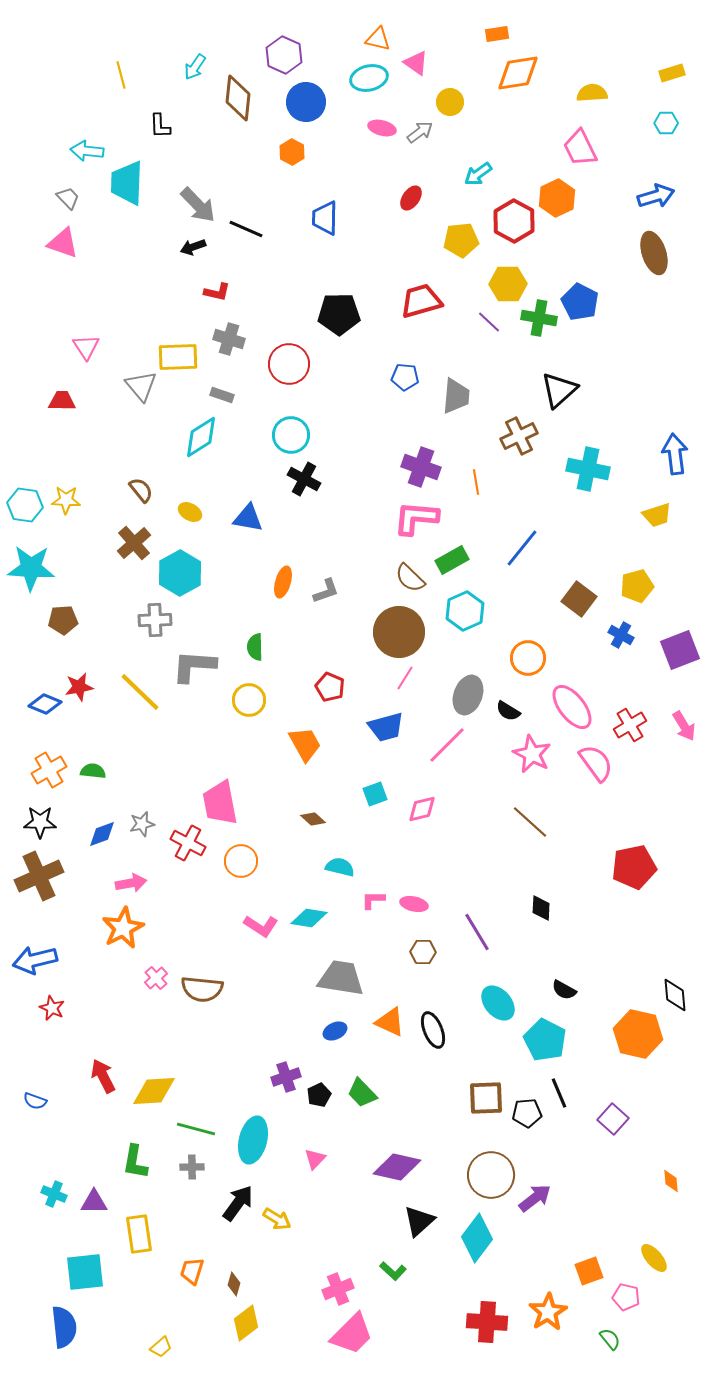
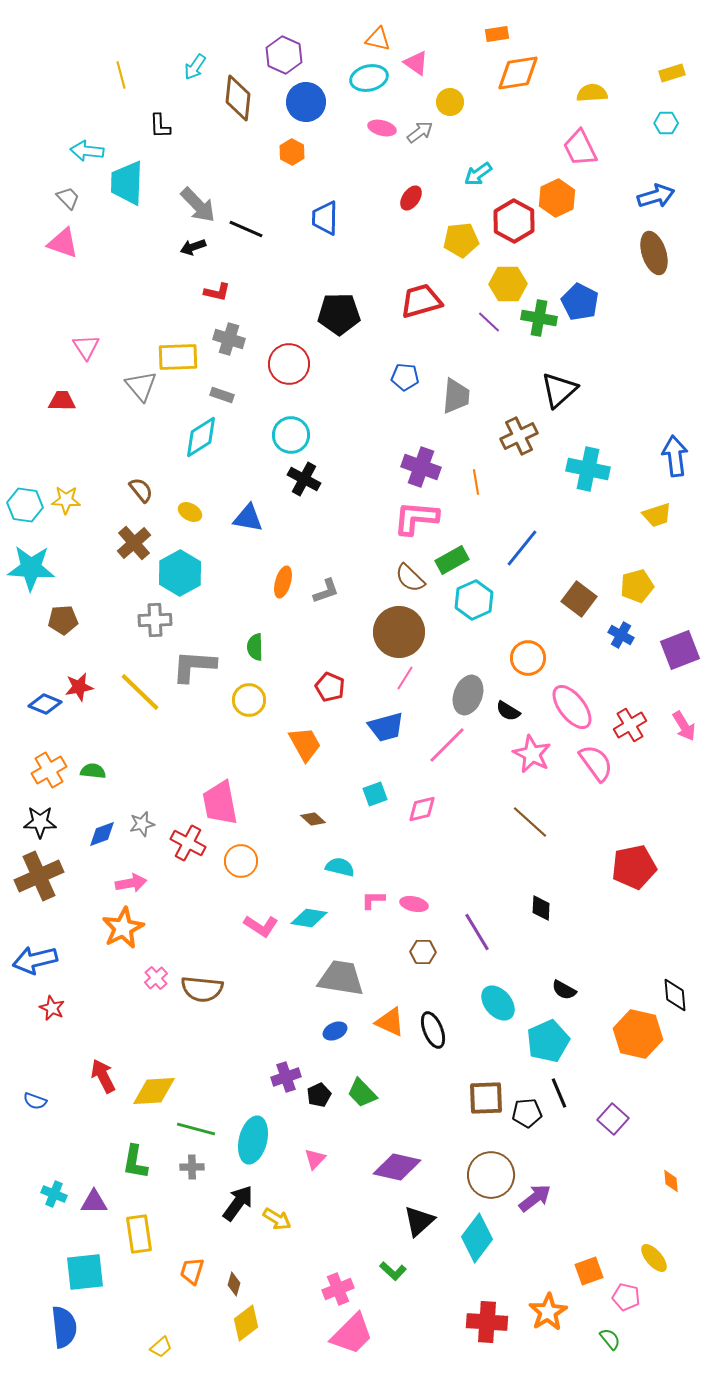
blue arrow at (675, 454): moved 2 px down
cyan hexagon at (465, 611): moved 9 px right, 11 px up
cyan pentagon at (545, 1040): moved 3 px right, 1 px down; rotated 21 degrees clockwise
